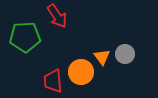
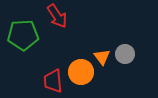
green pentagon: moved 2 px left, 2 px up
